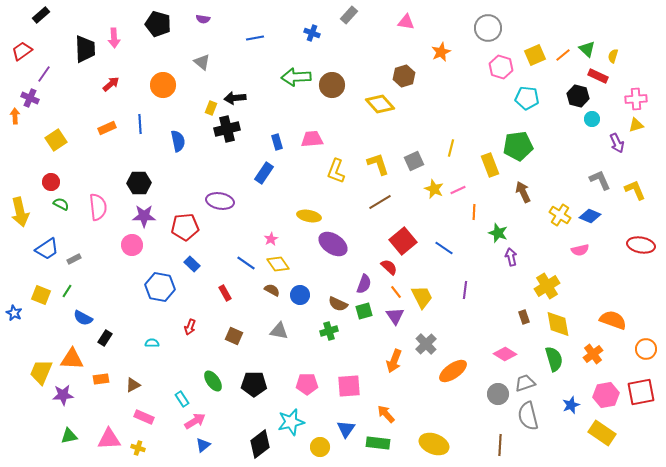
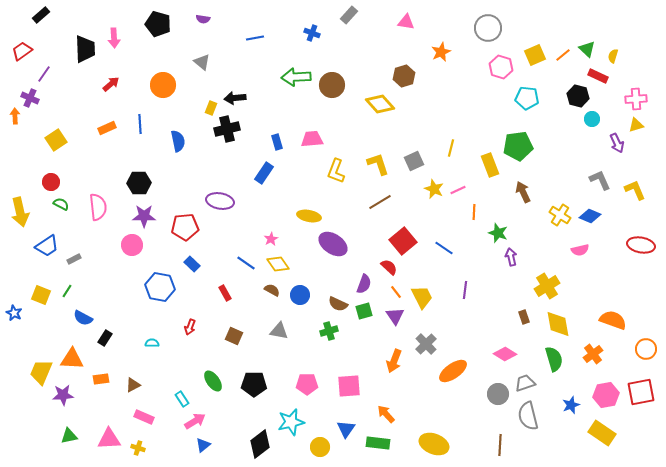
blue trapezoid at (47, 249): moved 3 px up
